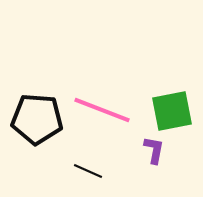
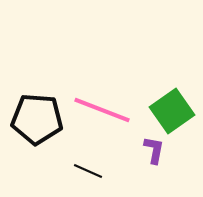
green square: rotated 24 degrees counterclockwise
